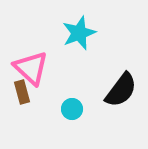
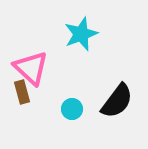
cyan star: moved 2 px right, 1 px down
black semicircle: moved 4 px left, 11 px down
